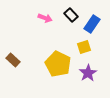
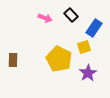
blue rectangle: moved 2 px right, 4 px down
brown rectangle: rotated 48 degrees clockwise
yellow pentagon: moved 1 px right, 5 px up
